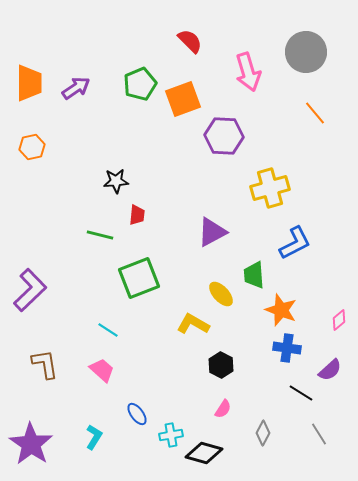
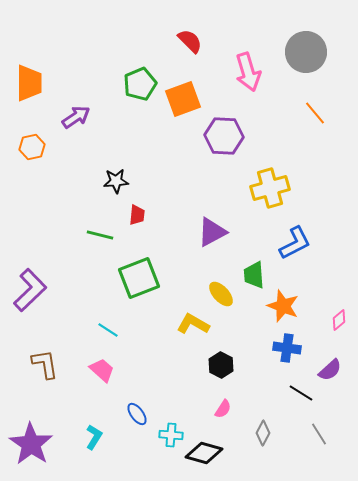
purple arrow: moved 29 px down
orange star: moved 2 px right, 4 px up
cyan cross: rotated 15 degrees clockwise
